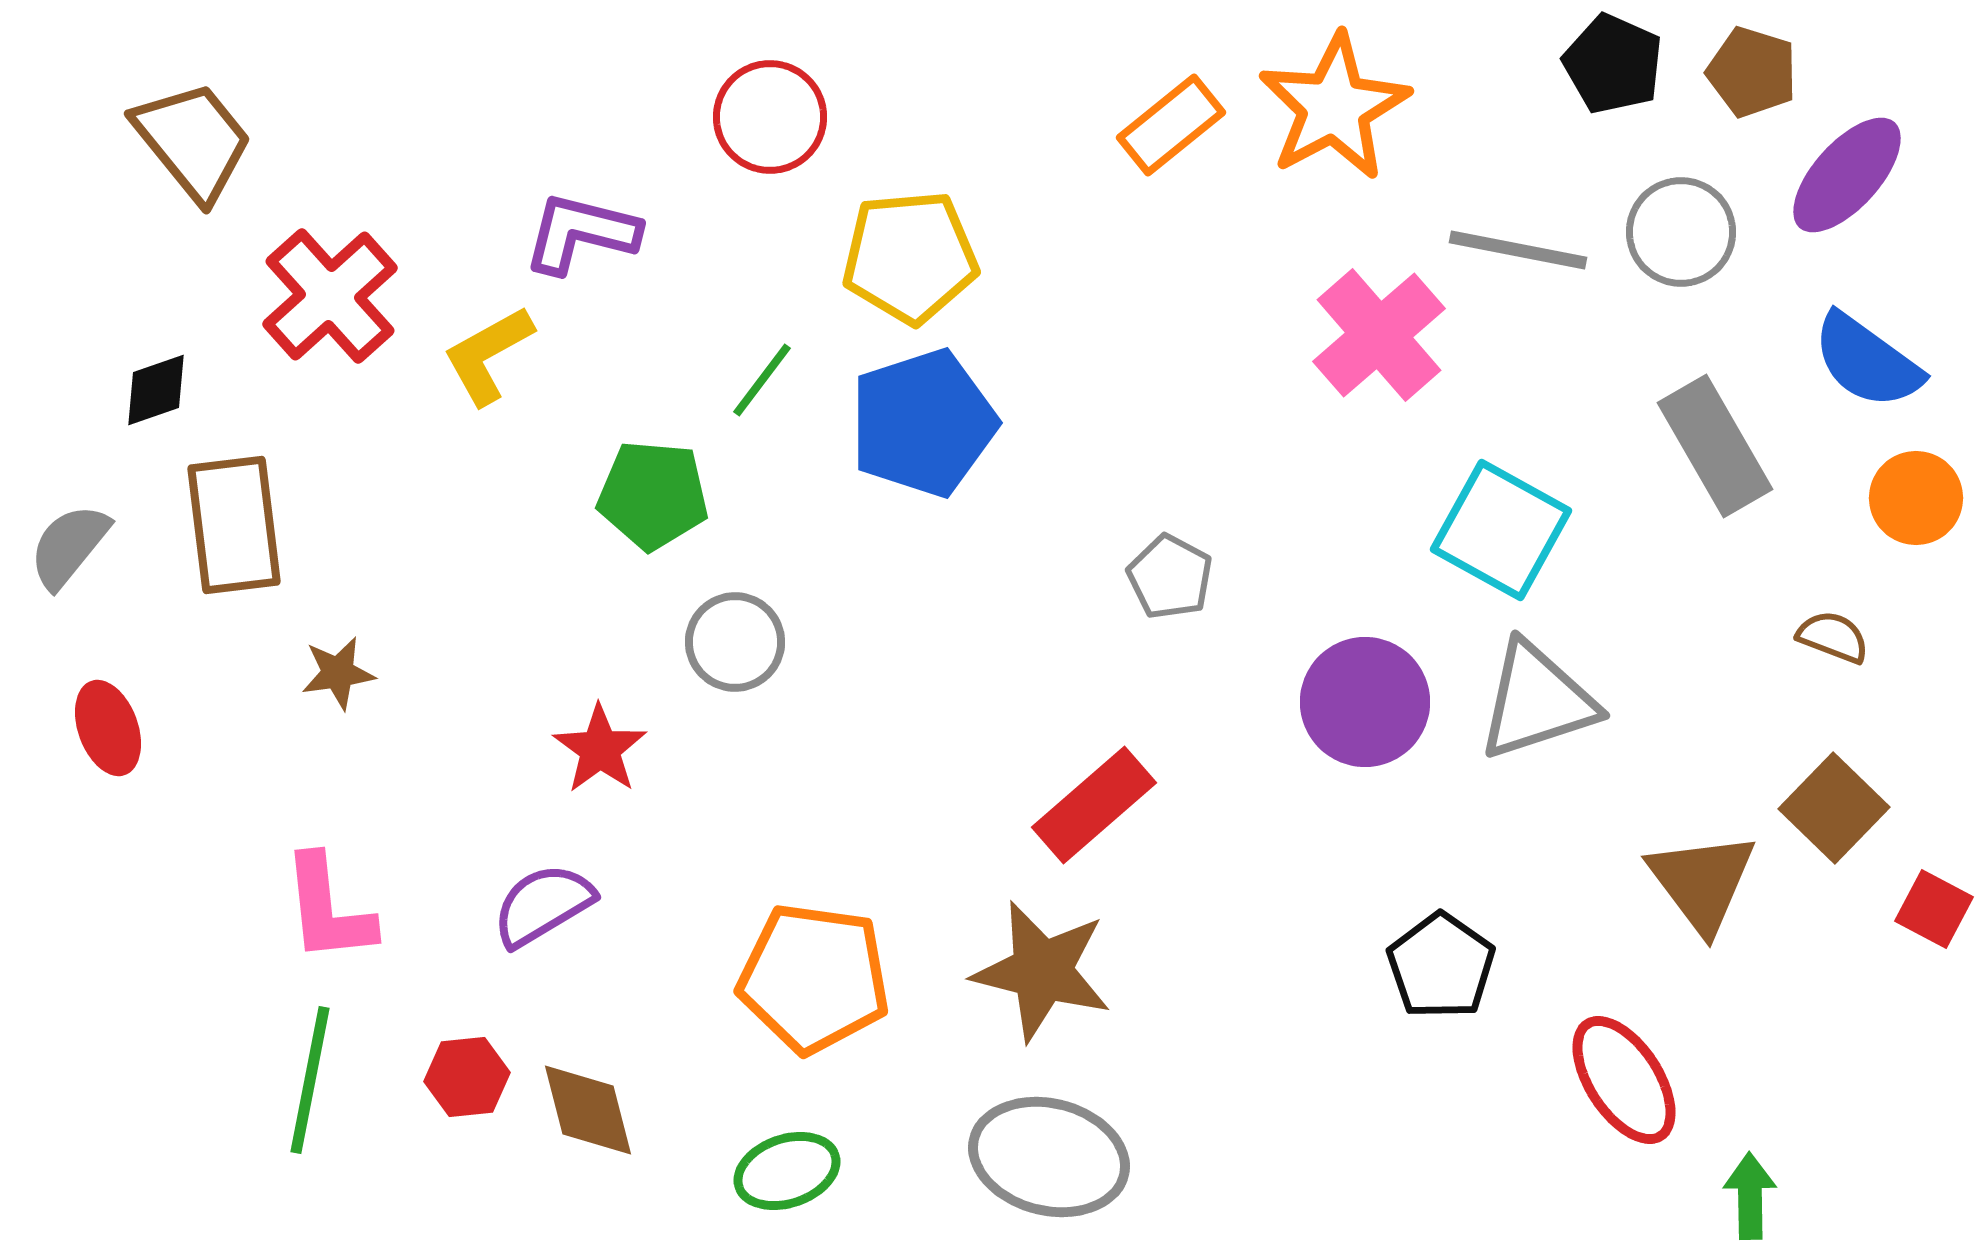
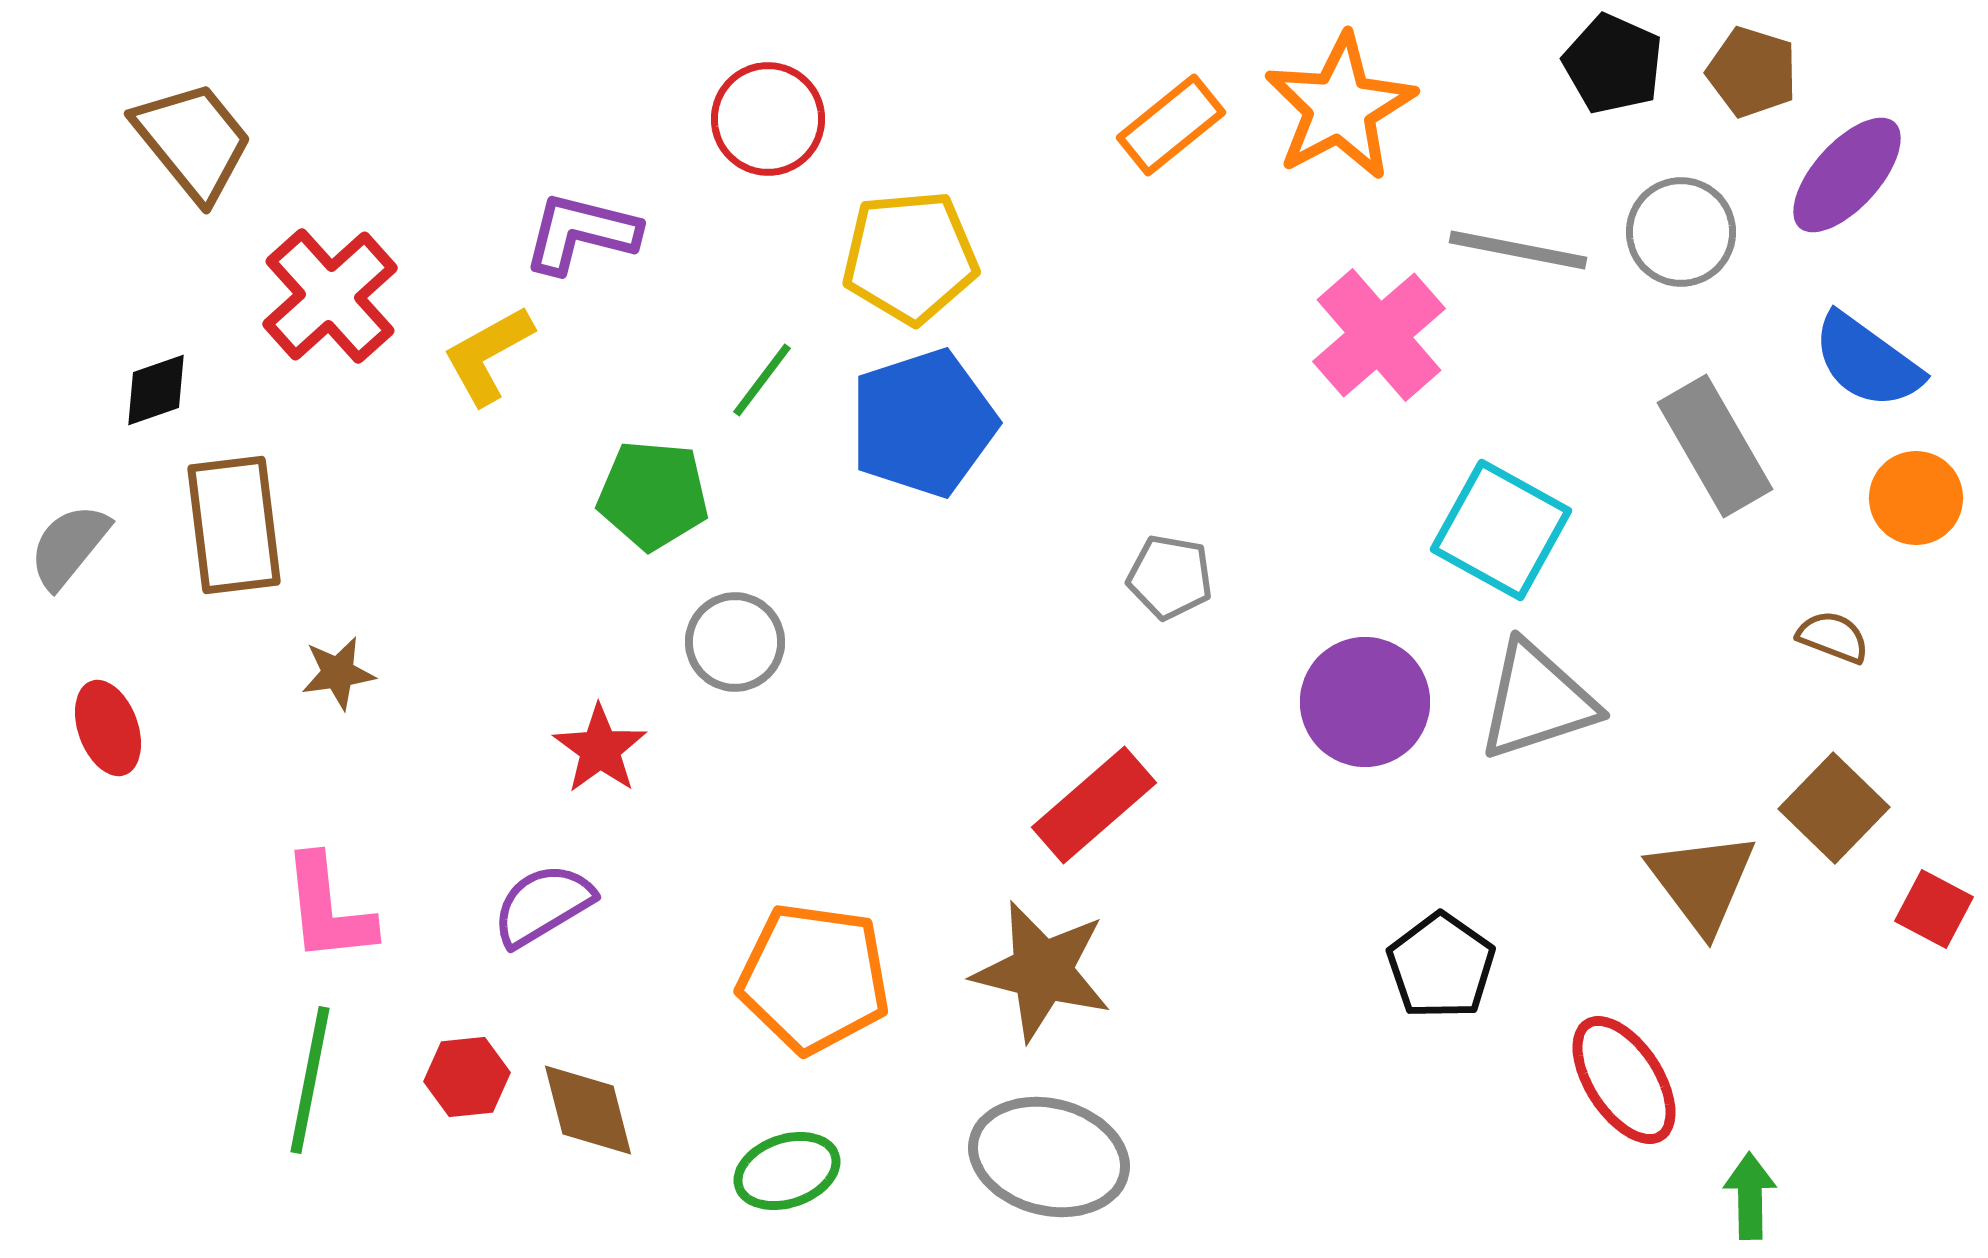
orange star at (1334, 107): moved 6 px right
red circle at (770, 117): moved 2 px left, 2 px down
gray pentagon at (1170, 577): rotated 18 degrees counterclockwise
